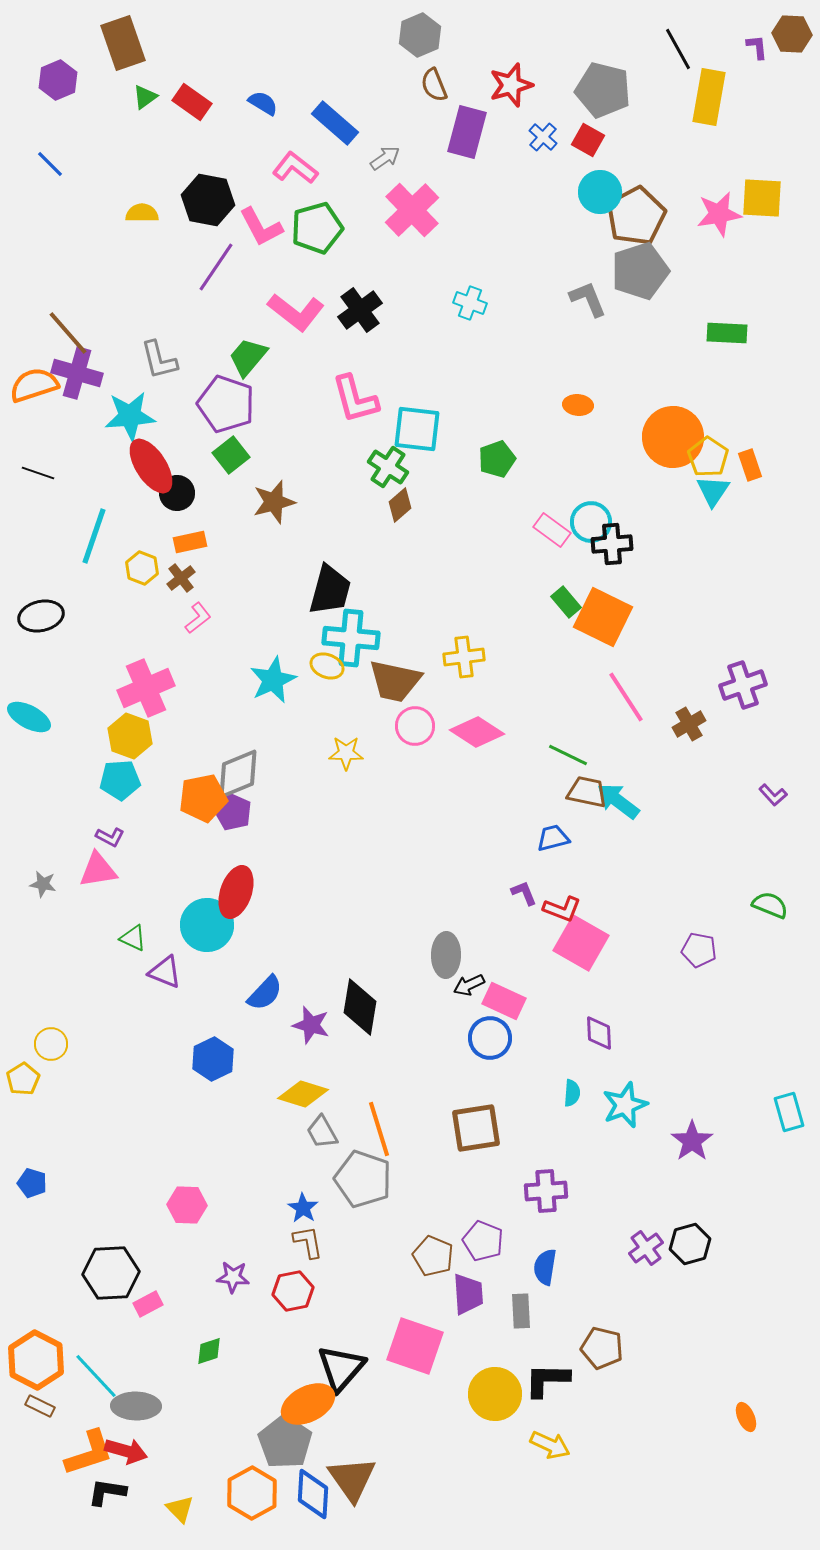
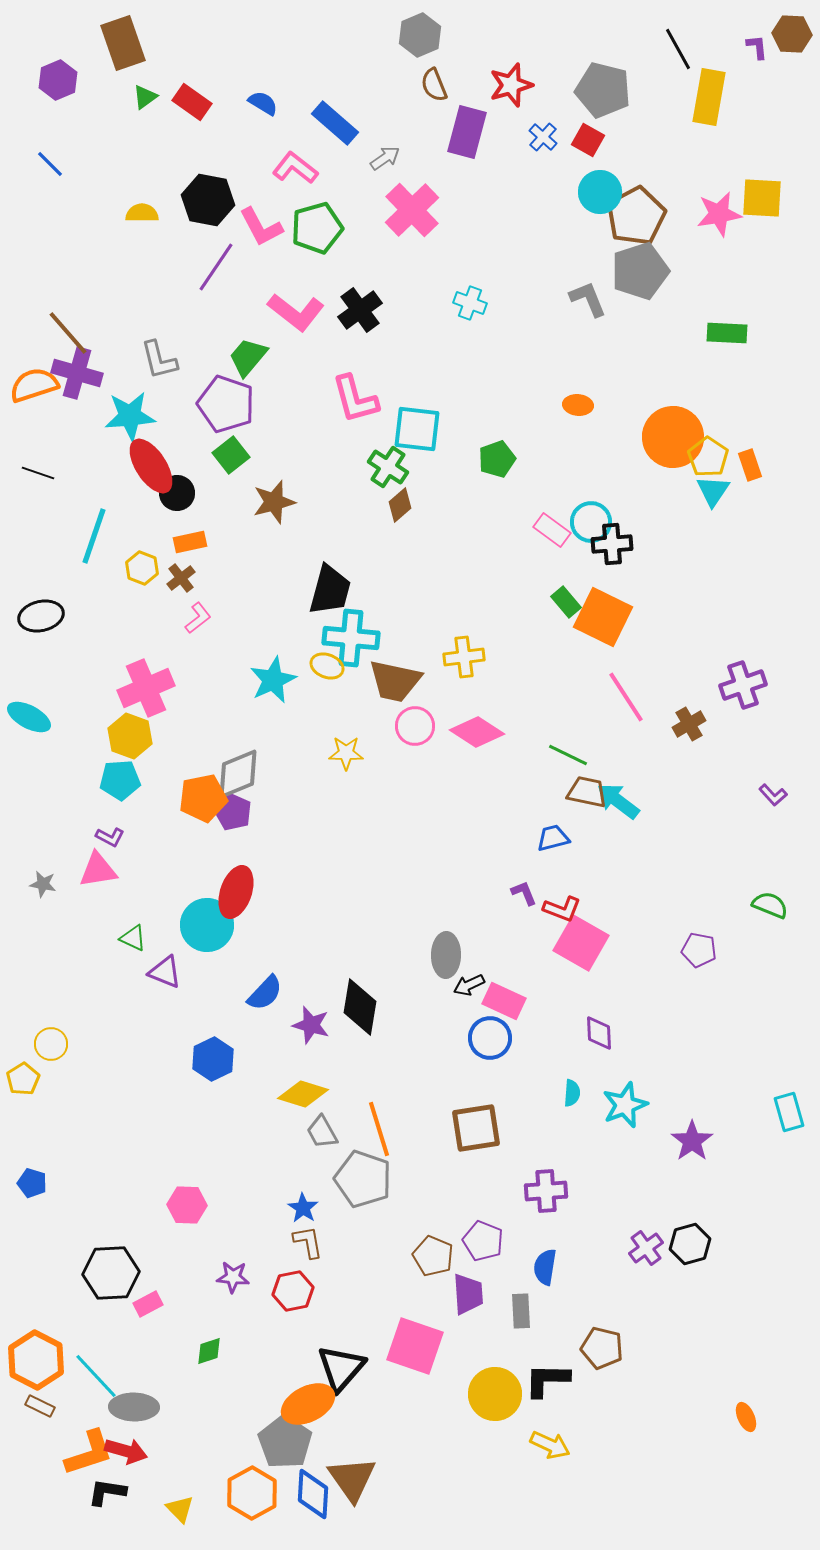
gray ellipse at (136, 1406): moved 2 px left, 1 px down
